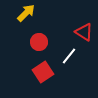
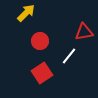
red triangle: rotated 42 degrees counterclockwise
red circle: moved 1 px right, 1 px up
red square: moved 1 px left, 1 px down
